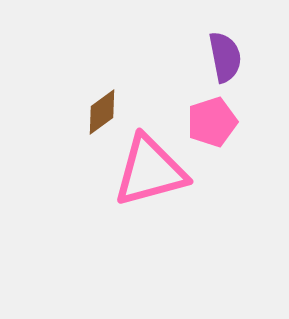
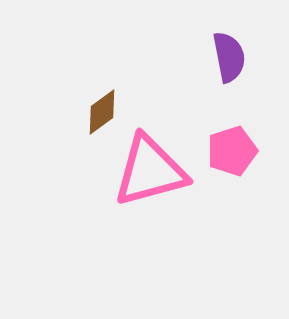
purple semicircle: moved 4 px right
pink pentagon: moved 20 px right, 29 px down
